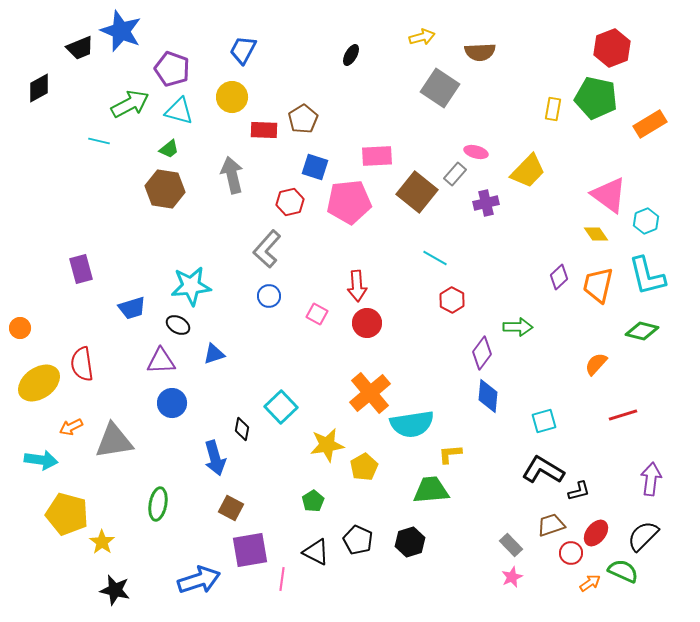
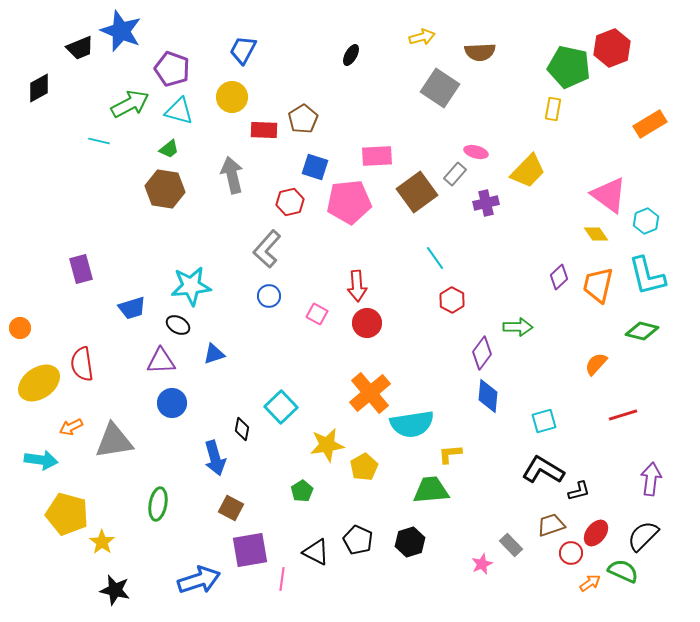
green pentagon at (596, 98): moved 27 px left, 31 px up
brown square at (417, 192): rotated 15 degrees clockwise
cyan line at (435, 258): rotated 25 degrees clockwise
green pentagon at (313, 501): moved 11 px left, 10 px up
pink star at (512, 577): moved 30 px left, 13 px up
